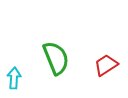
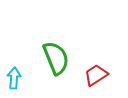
red trapezoid: moved 10 px left, 10 px down
